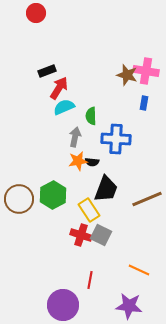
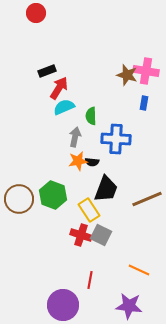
green hexagon: rotated 12 degrees counterclockwise
